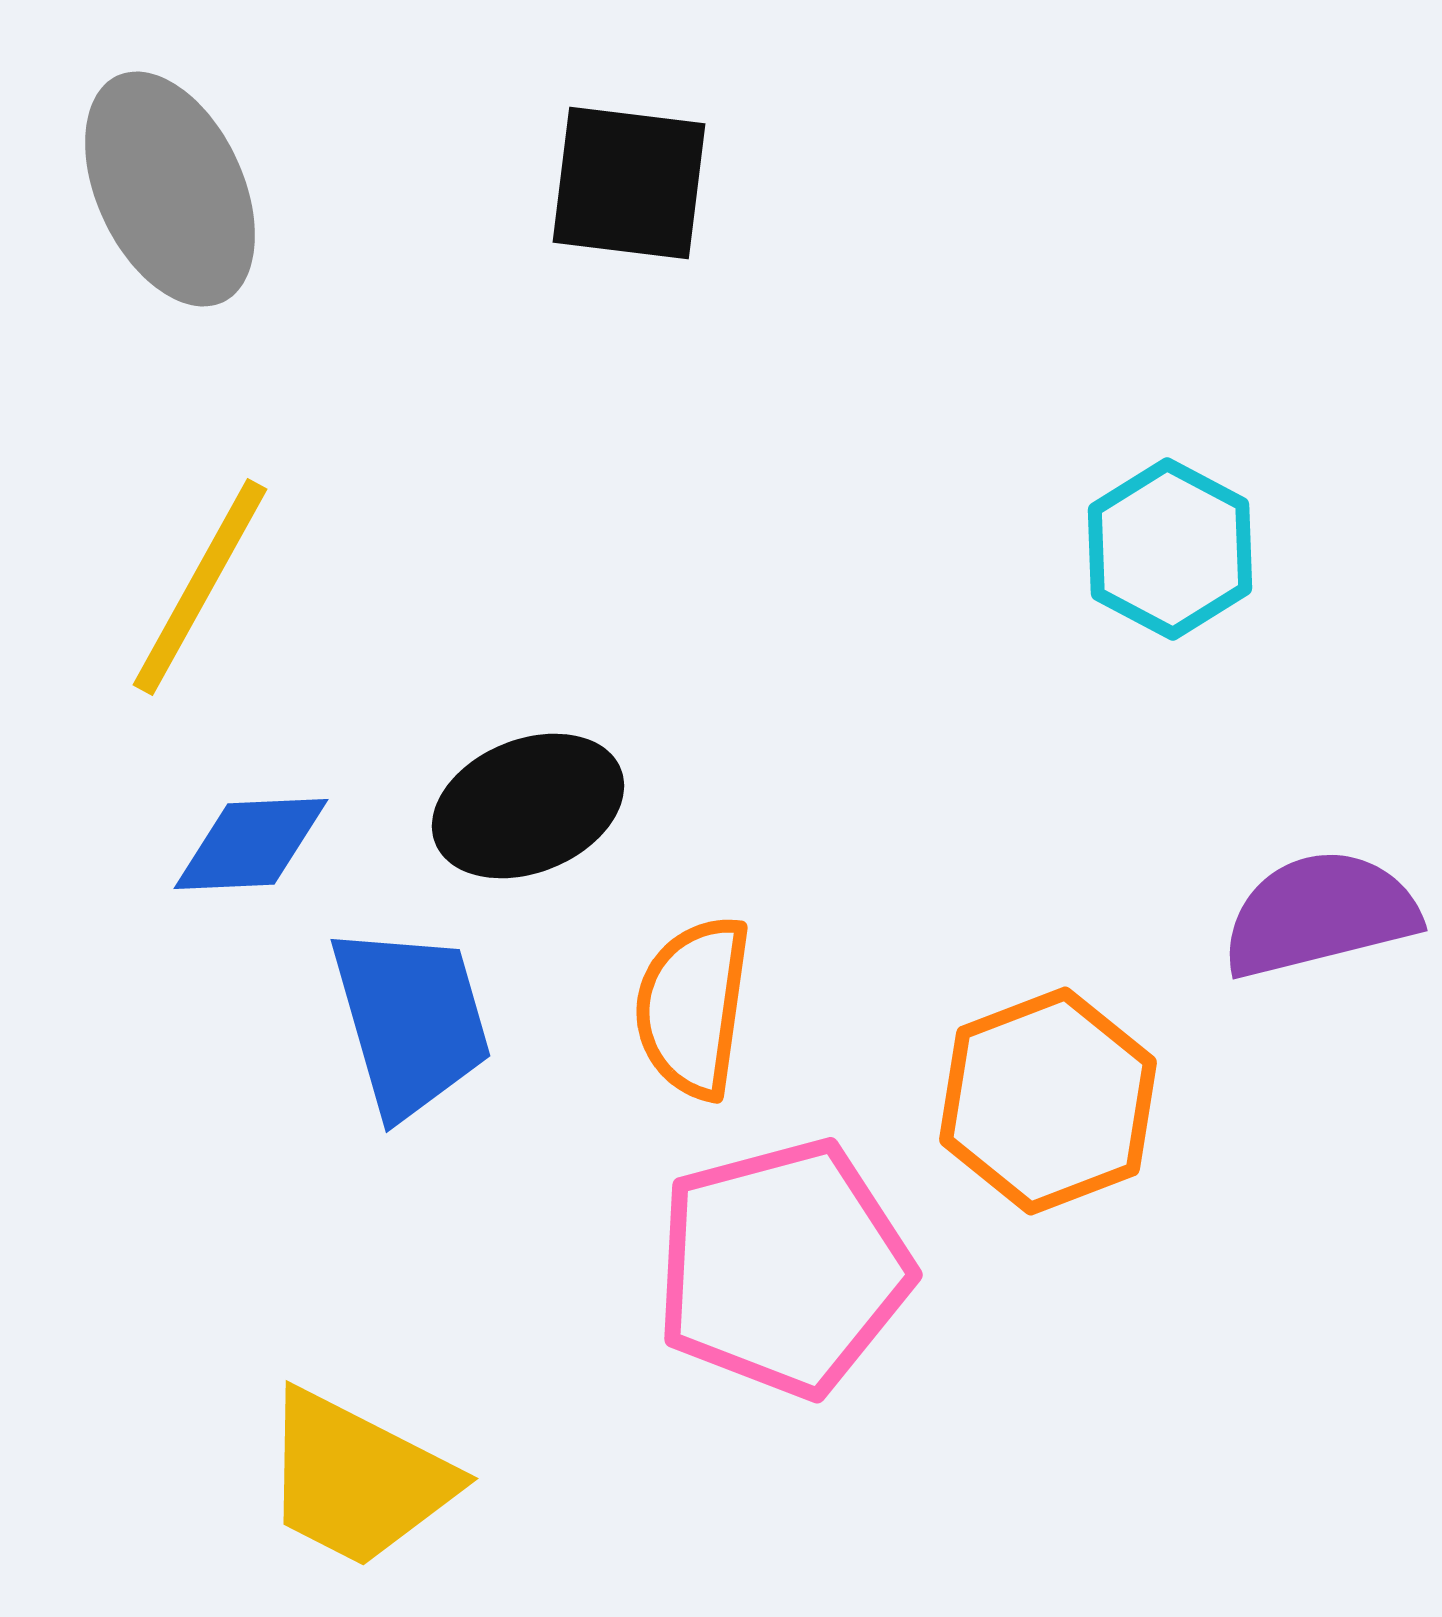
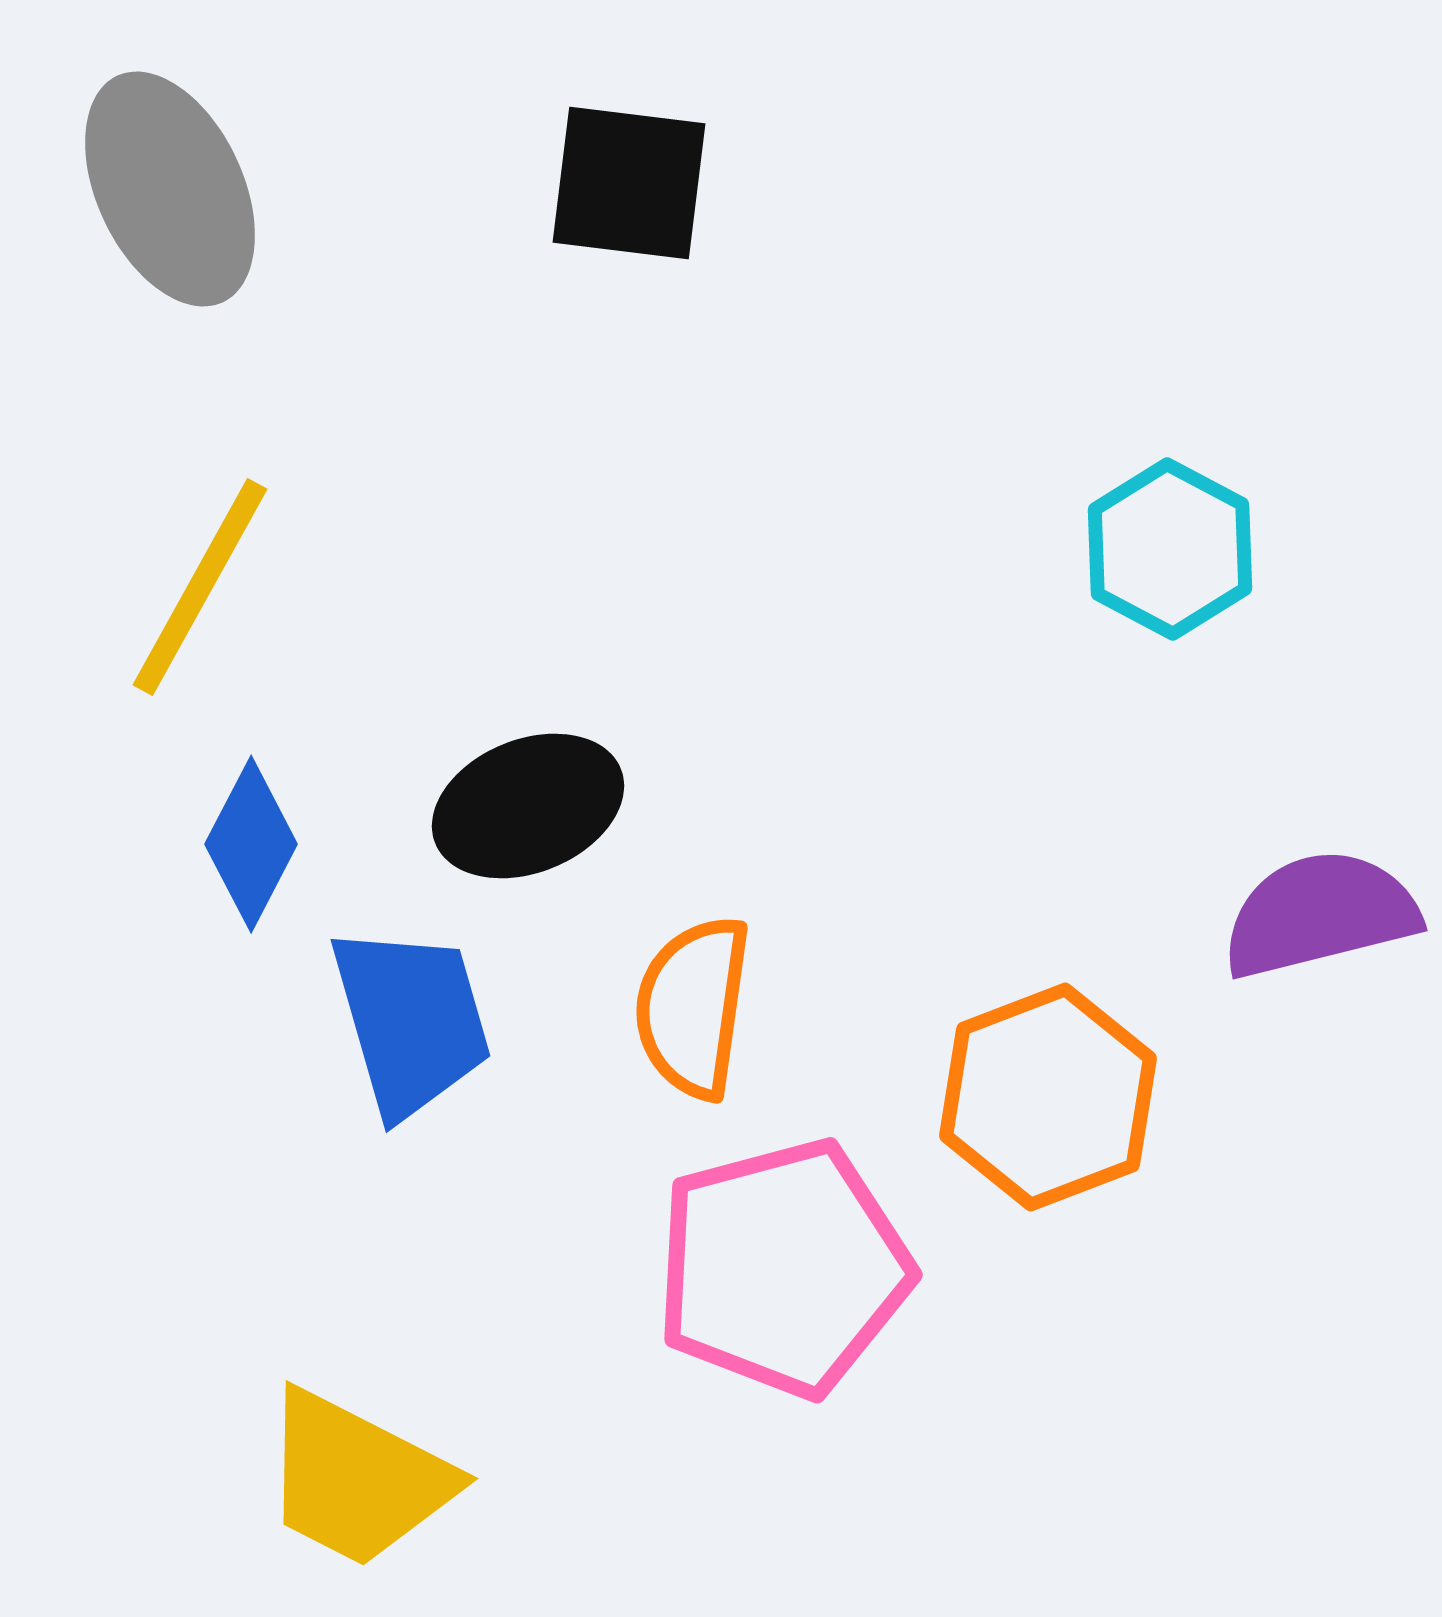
blue diamond: rotated 60 degrees counterclockwise
orange hexagon: moved 4 px up
